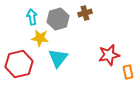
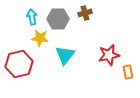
gray hexagon: rotated 15 degrees clockwise
cyan triangle: moved 7 px right, 3 px up
